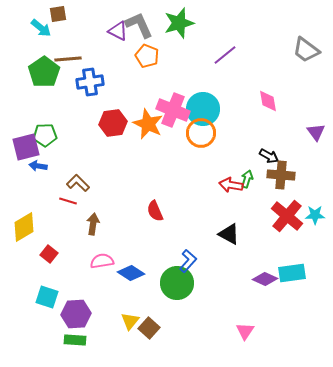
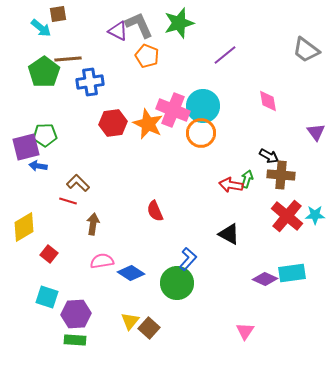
cyan circle at (203, 109): moved 3 px up
blue L-shape at (188, 261): moved 2 px up
